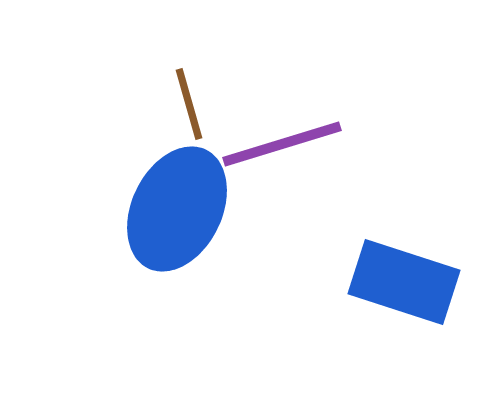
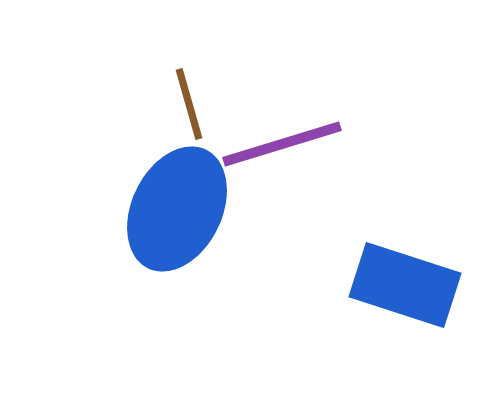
blue rectangle: moved 1 px right, 3 px down
